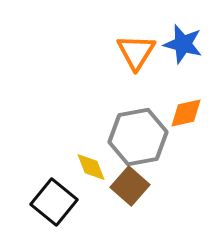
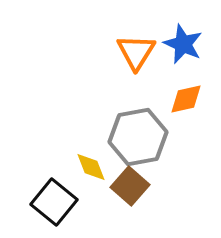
blue star: rotated 9 degrees clockwise
orange diamond: moved 14 px up
